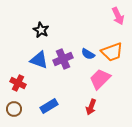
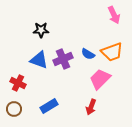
pink arrow: moved 4 px left, 1 px up
black star: rotated 28 degrees counterclockwise
